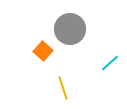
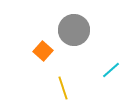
gray circle: moved 4 px right, 1 px down
cyan line: moved 1 px right, 7 px down
